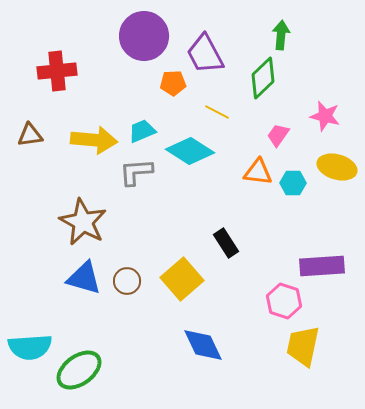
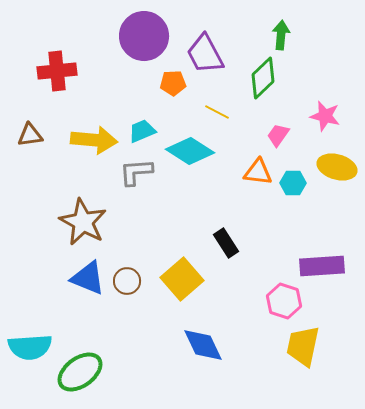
blue triangle: moved 4 px right; rotated 6 degrees clockwise
green ellipse: moved 1 px right, 2 px down
